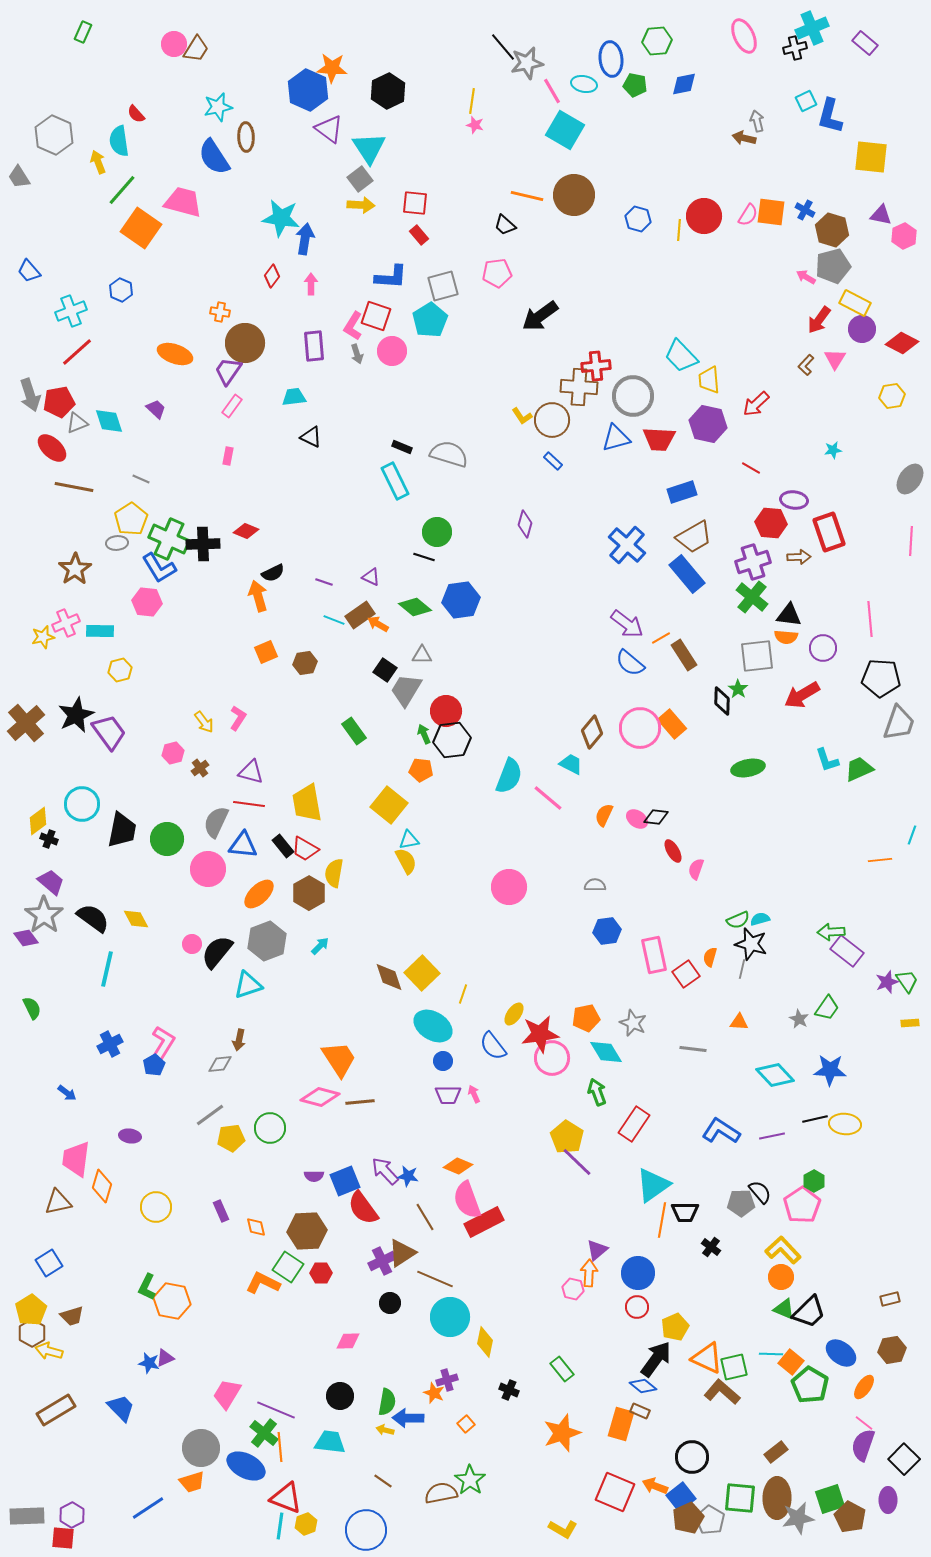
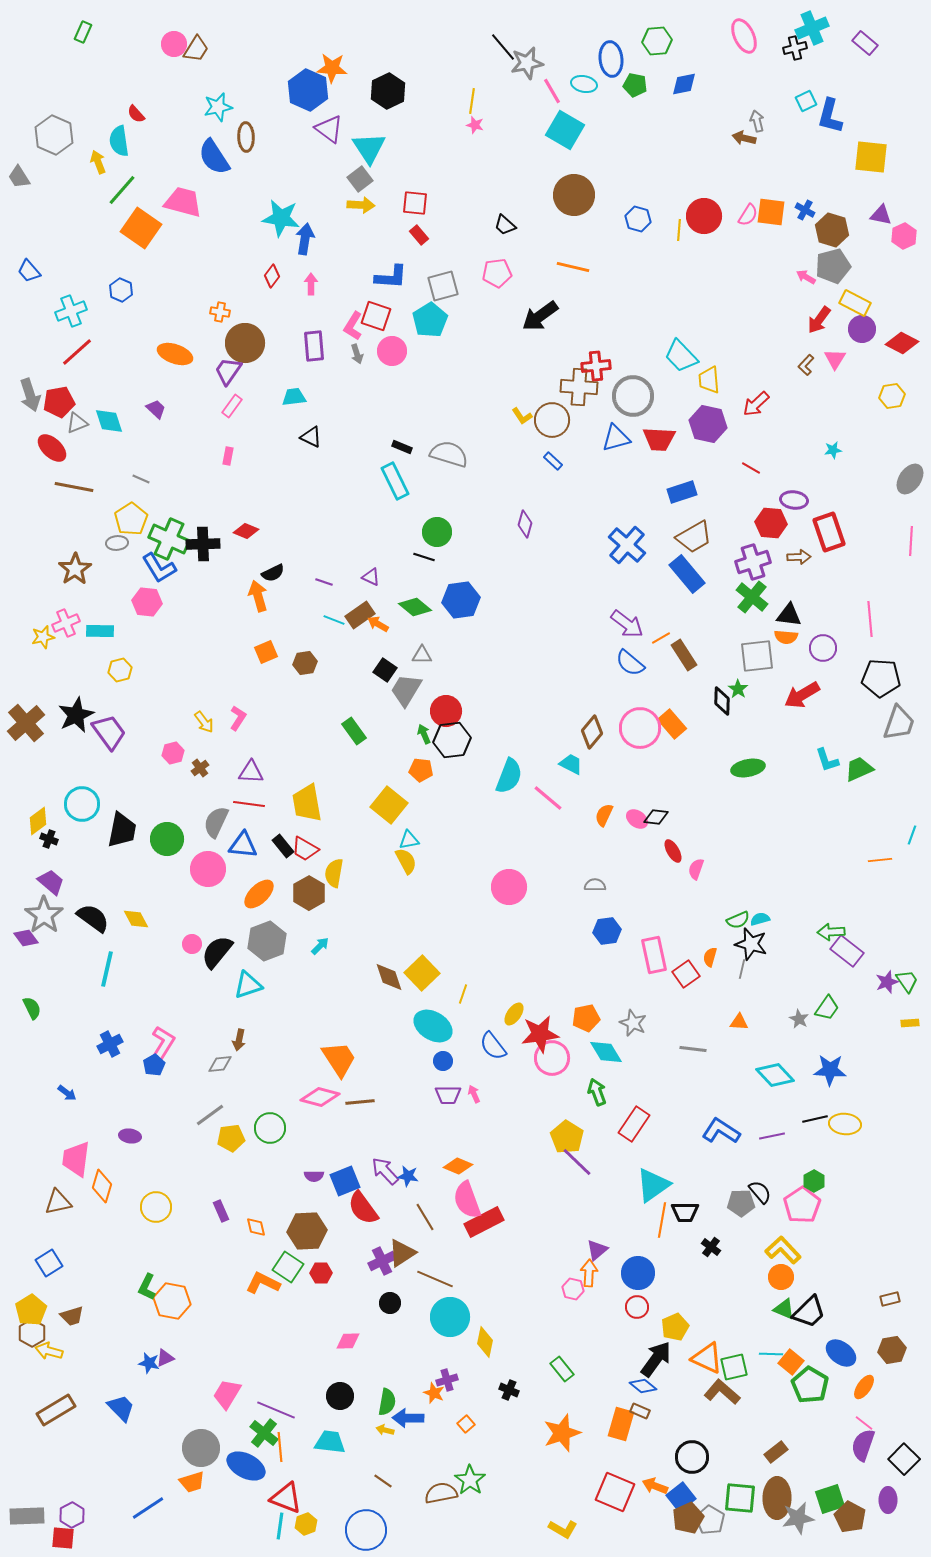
orange line at (527, 196): moved 46 px right, 71 px down
purple triangle at (251, 772): rotated 12 degrees counterclockwise
